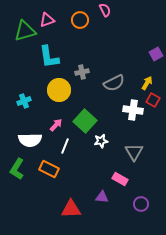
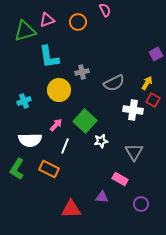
orange circle: moved 2 px left, 2 px down
